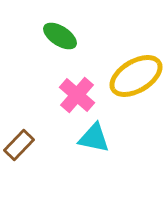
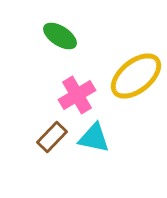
yellow ellipse: rotated 8 degrees counterclockwise
pink cross: rotated 18 degrees clockwise
brown rectangle: moved 33 px right, 8 px up
